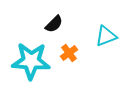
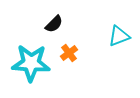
cyan triangle: moved 13 px right
cyan star: moved 2 px down
